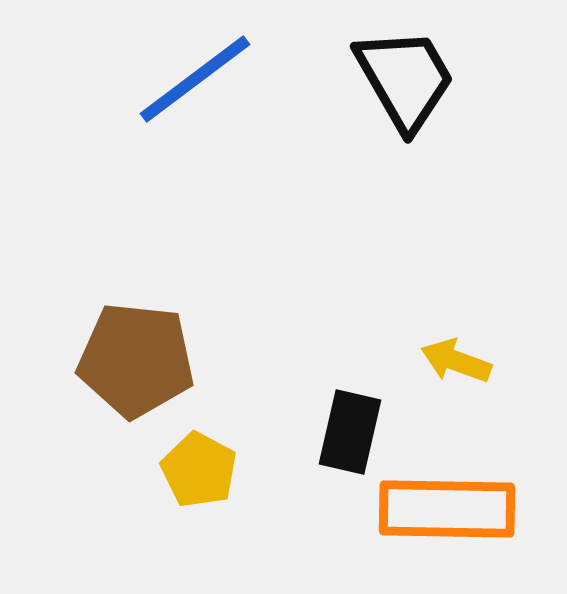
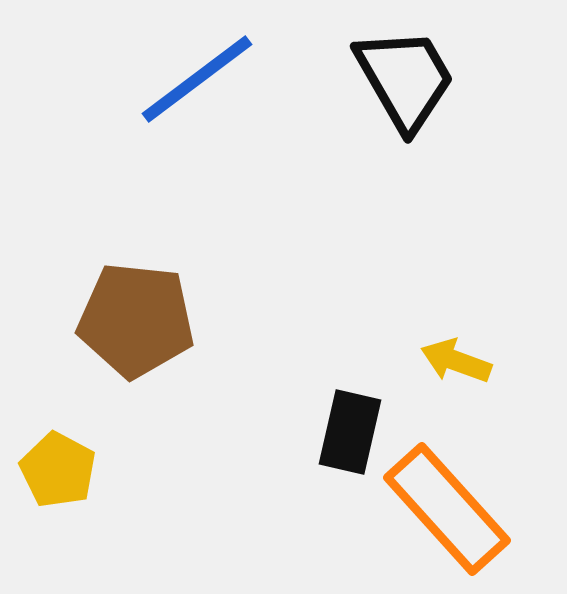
blue line: moved 2 px right
brown pentagon: moved 40 px up
yellow pentagon: moved 141 px left
orange rectangle: rotated 47 degrees clockwise
